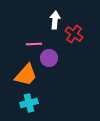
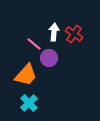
white arrow: moved 1 px left, 12 px down
pink line: rotated 42 degrees clockwise
cyan cross: rotated 30 degrees counterclockwise
